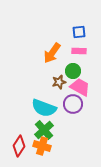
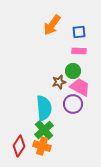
orange arrow: moved 28 px up
cyan semicircle: rotated 115 degrees counterclockwise
